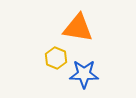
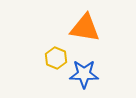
orange triangle: moved 7 px right
